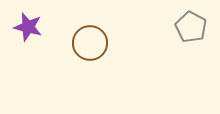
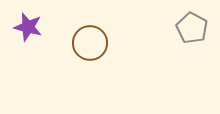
gray pentagon: moved 1 px right, 1 px down
